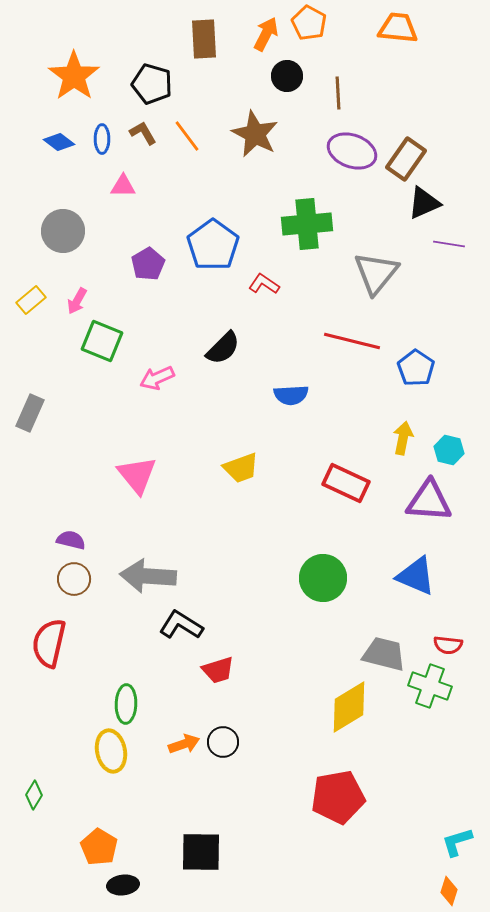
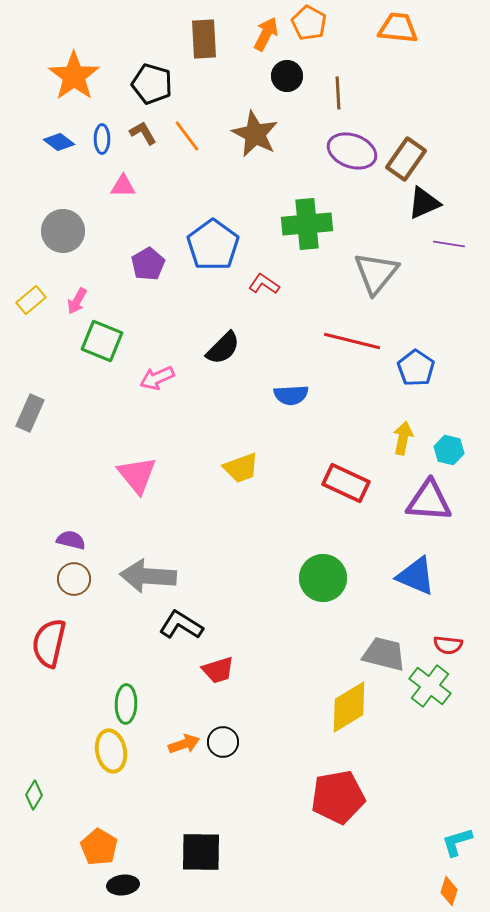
green cross at (430, 686): rotated 18 degrees clockwise
